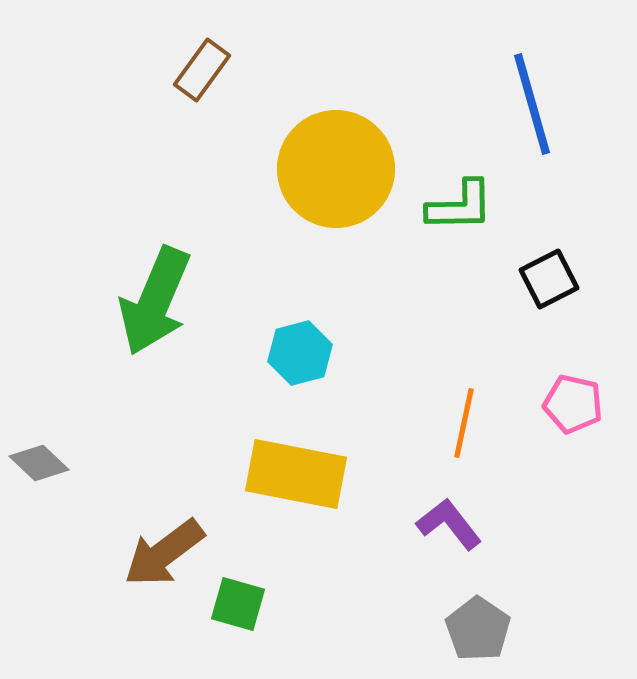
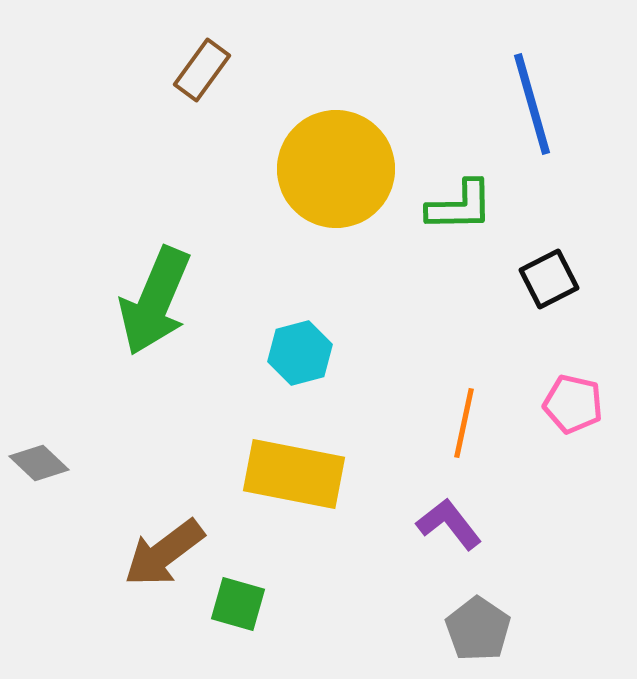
yellow rectangle: moved 2 px left
